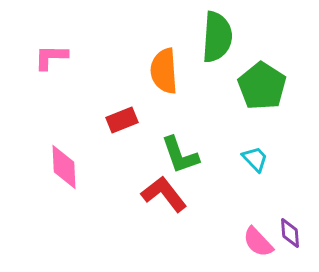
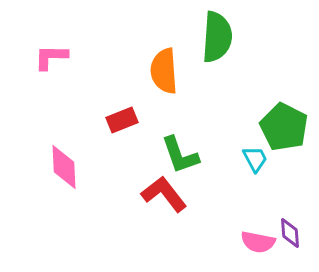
green pentagon: moved 22 px right, 41 px down; rotated 6 degrees counterclockwise
cyan trapezoid: rotated 16 degrees clockwise
pink semicircle: rotated 36 degrees counterclockwise
